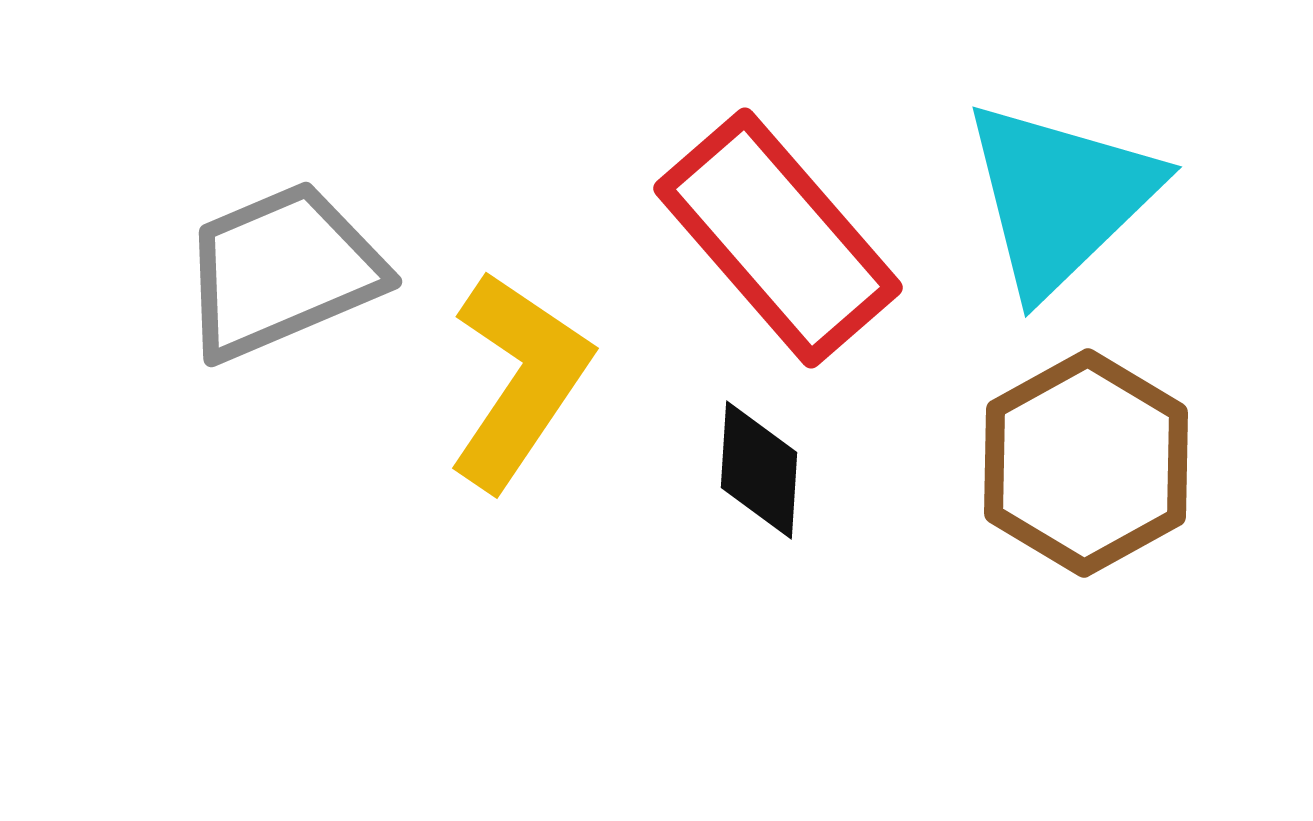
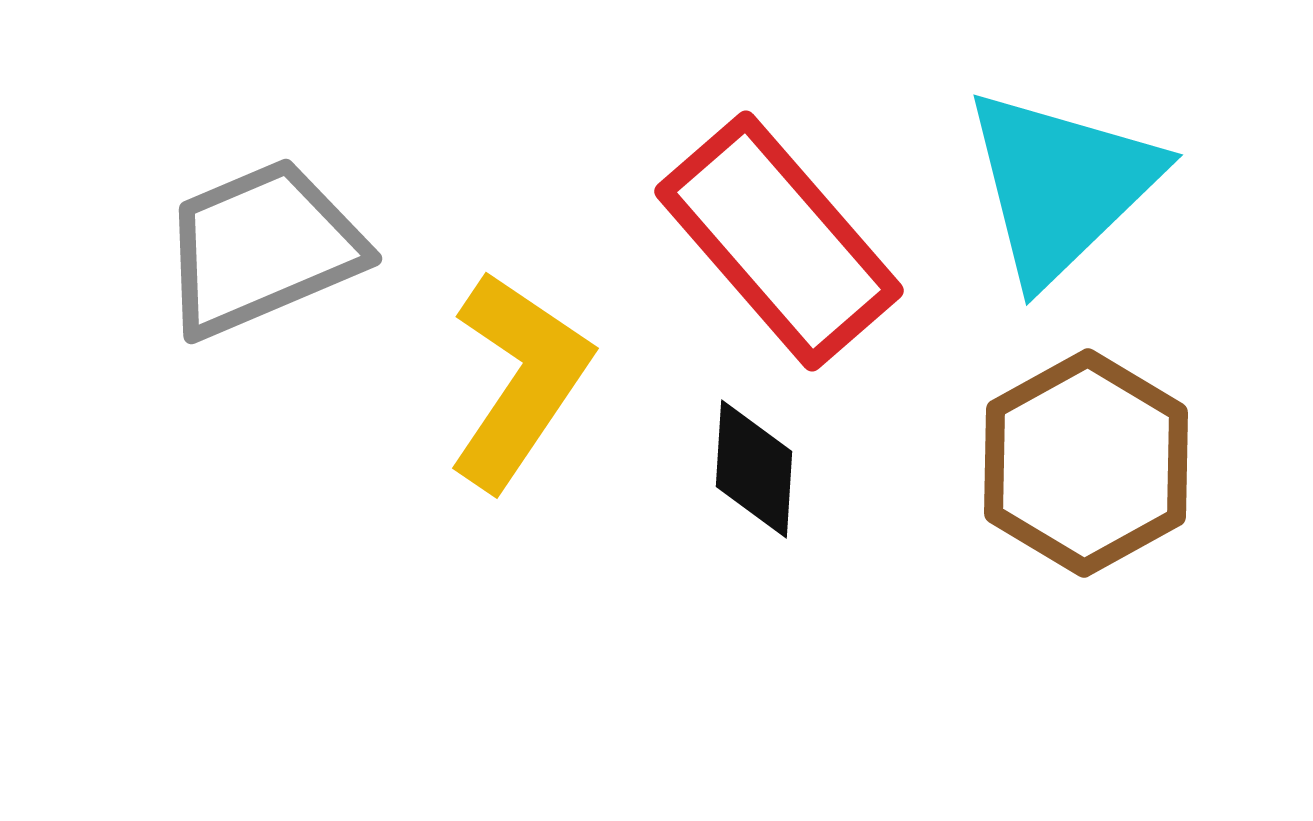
cyan triangle: moved 1 px right, 12 px up
red rectangle: moved 1 px right, 3 px down
gray trapezoid: moved 20 px left, 23 px up
black diamond: moved 5 px left, 1 px up
